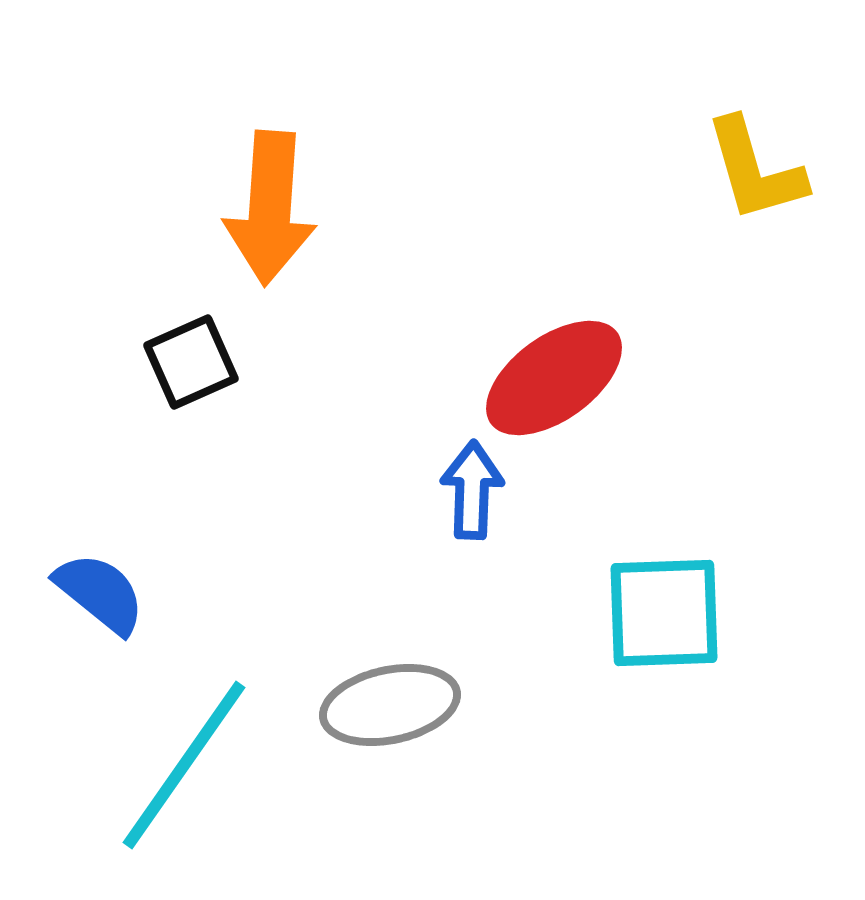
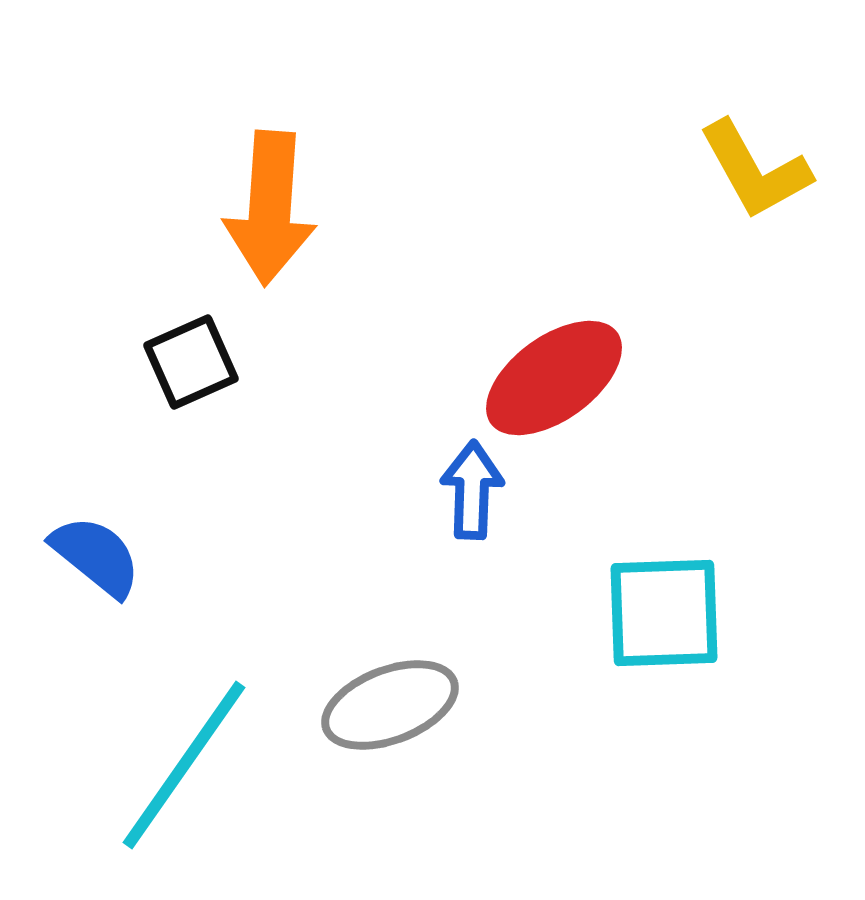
yellow L-shape: rotated 13 degrees counterclockwise
blue semicircle: moved 4 px left, 37 px up
gray ellipse: rotated 9 degrees counterclockwise
